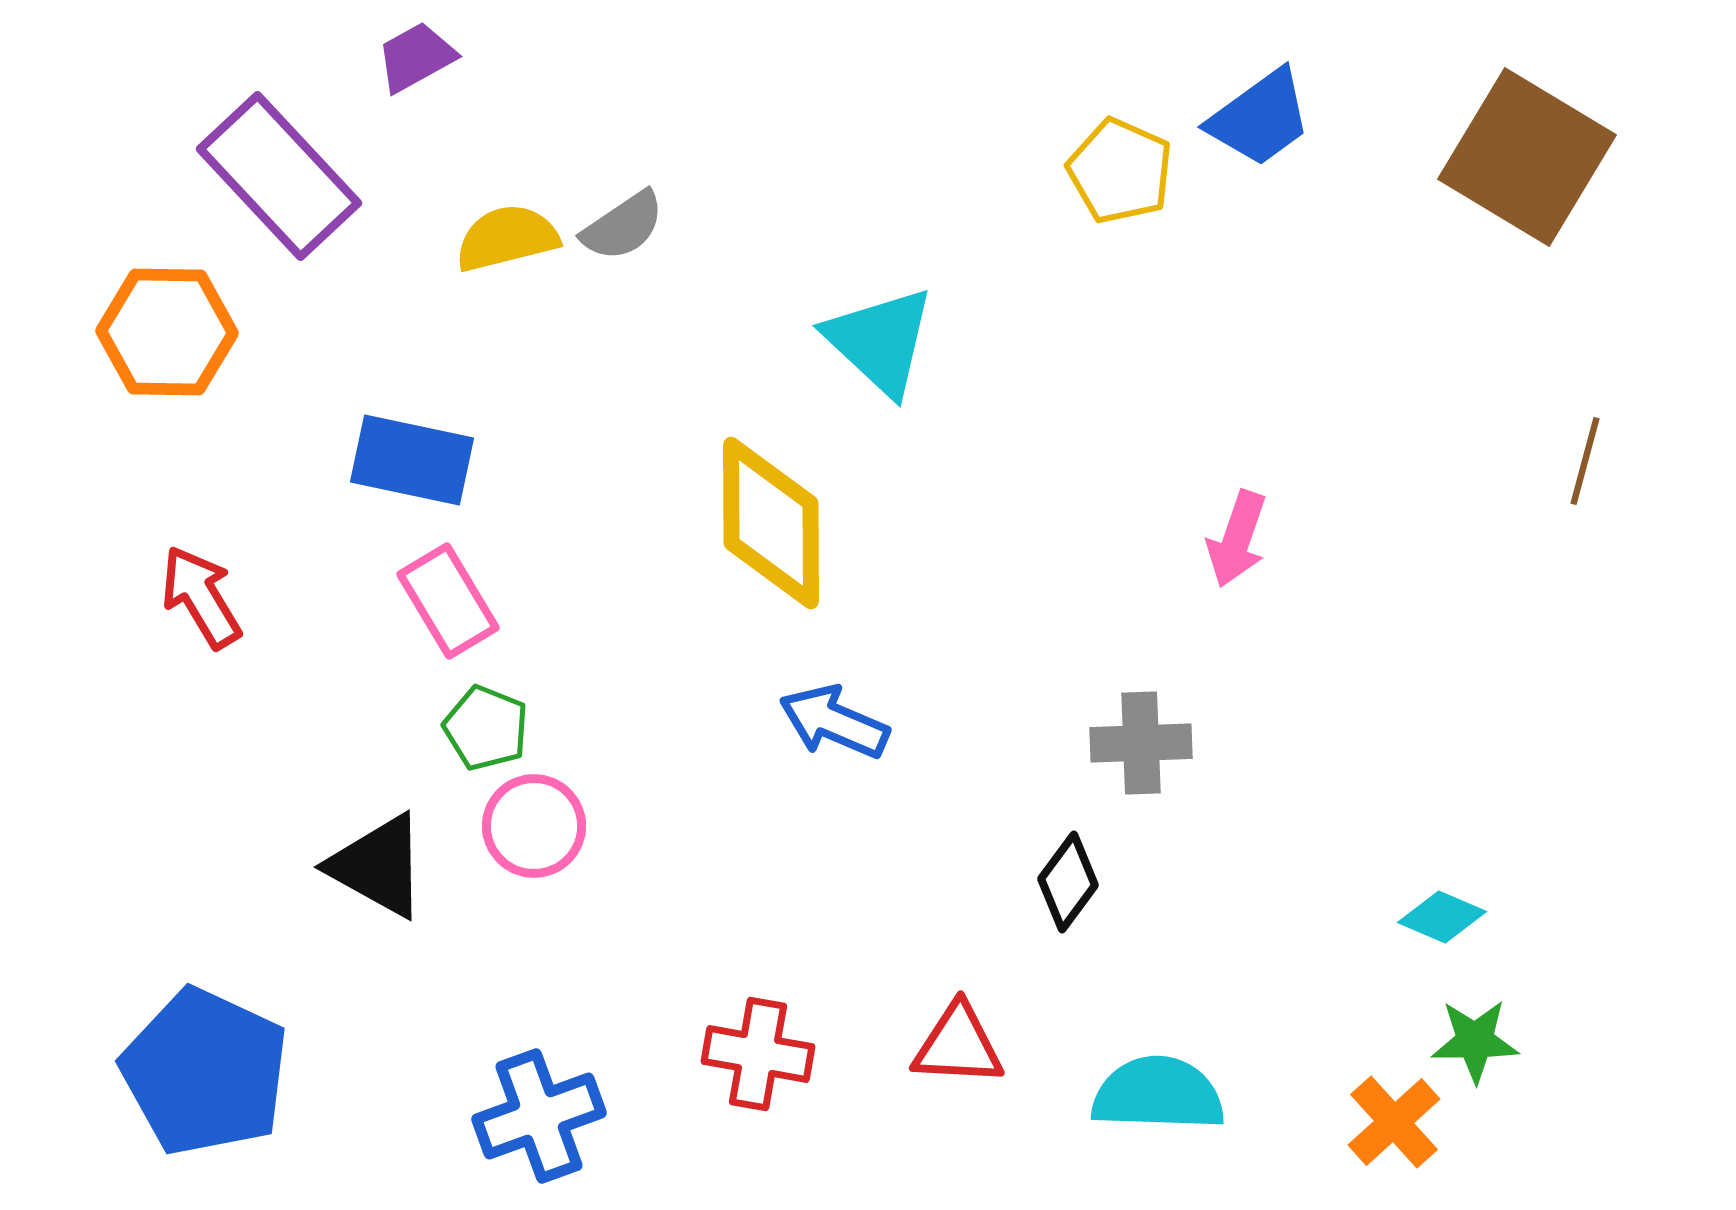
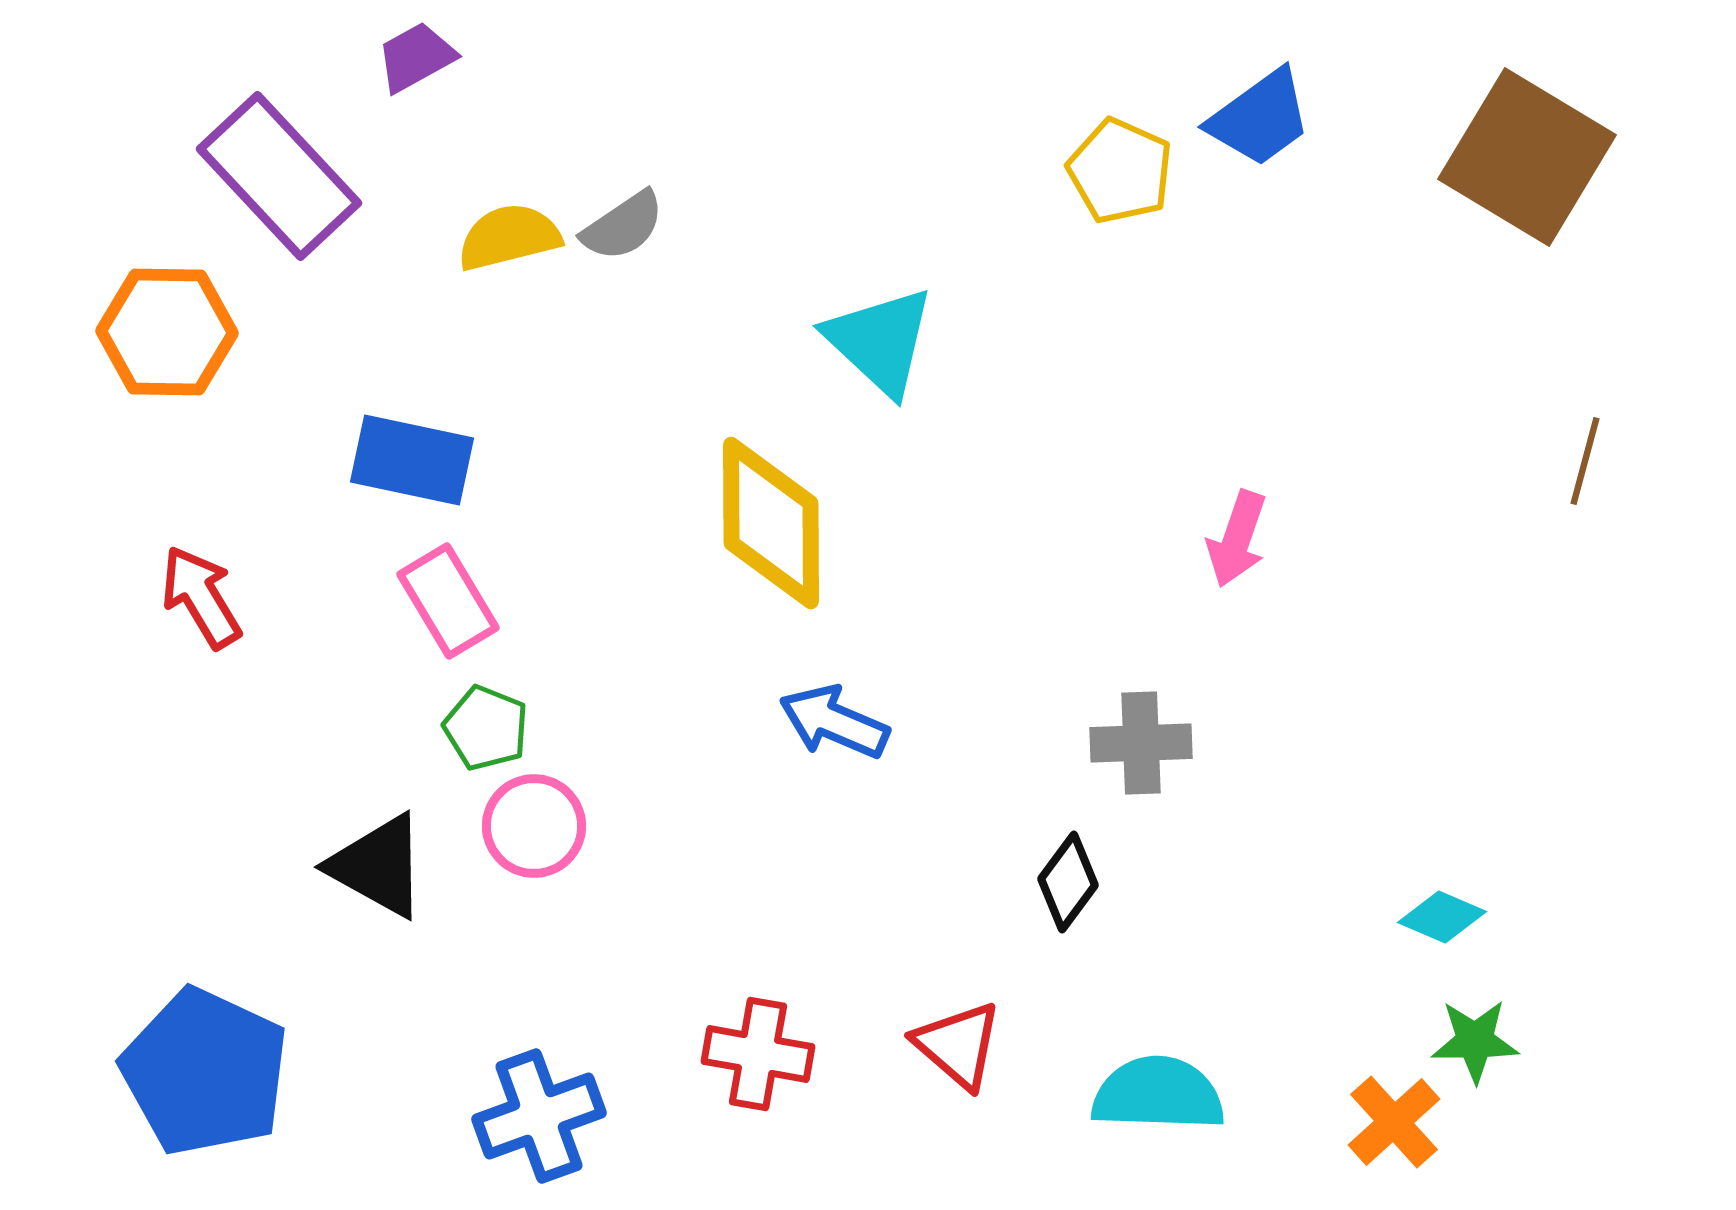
yellow semicircle: moved 2 px right, 1 px up
red triangle: rotated 38 degrees clockwise
